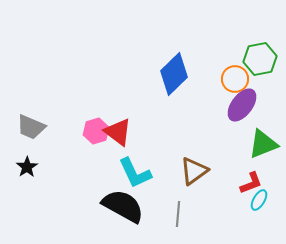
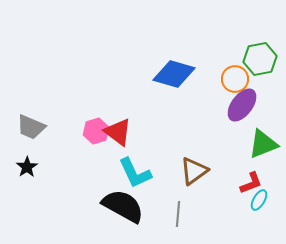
blue diamond: rotated 60 degrees clockwise
